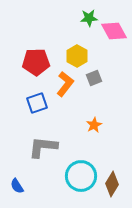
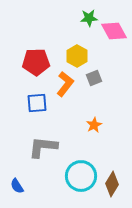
blue square: rotated 15 degrees clockwise
